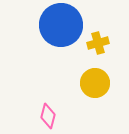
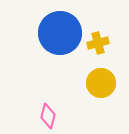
blue circle: moved 1 px left, 8 px down
yellow circle: moved 6 px right
